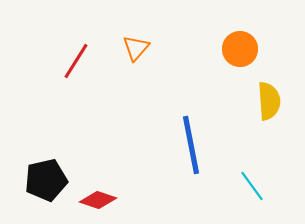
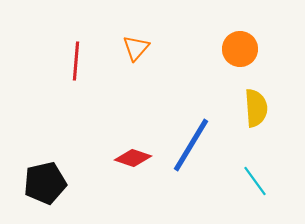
red line: rotated 27 degrees counterclockwise
yellow semicircle: moved 13 px left, 7 px down
blue line: rotated 42 degrees clockwise
black pentagon: moved 1 px left, 3 px down
cyan line: moved 3 px right, 5 px up
red diamond: moved 35 px right, 42 px up
